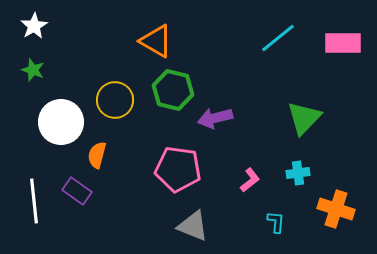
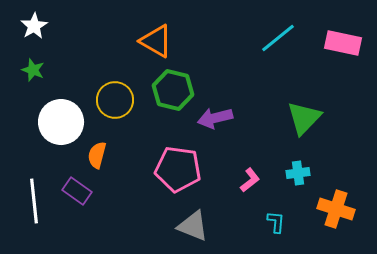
pink rectangle: rotated 12 degrees clockwise
